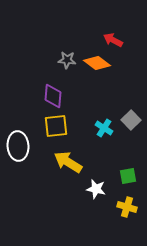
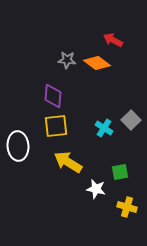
green square: moved 8 px left, 4 px up
